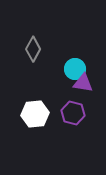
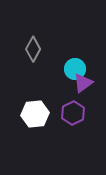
purple triangle: rotated 45 degrees counterclockwise
purple hexagon: rotated 20 degrees clockwise
